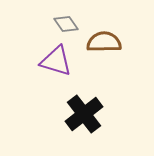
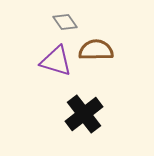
gray diamond: moved 1 px left, 2 px up
brown semicircle: moved 8 px left, 8 px down
